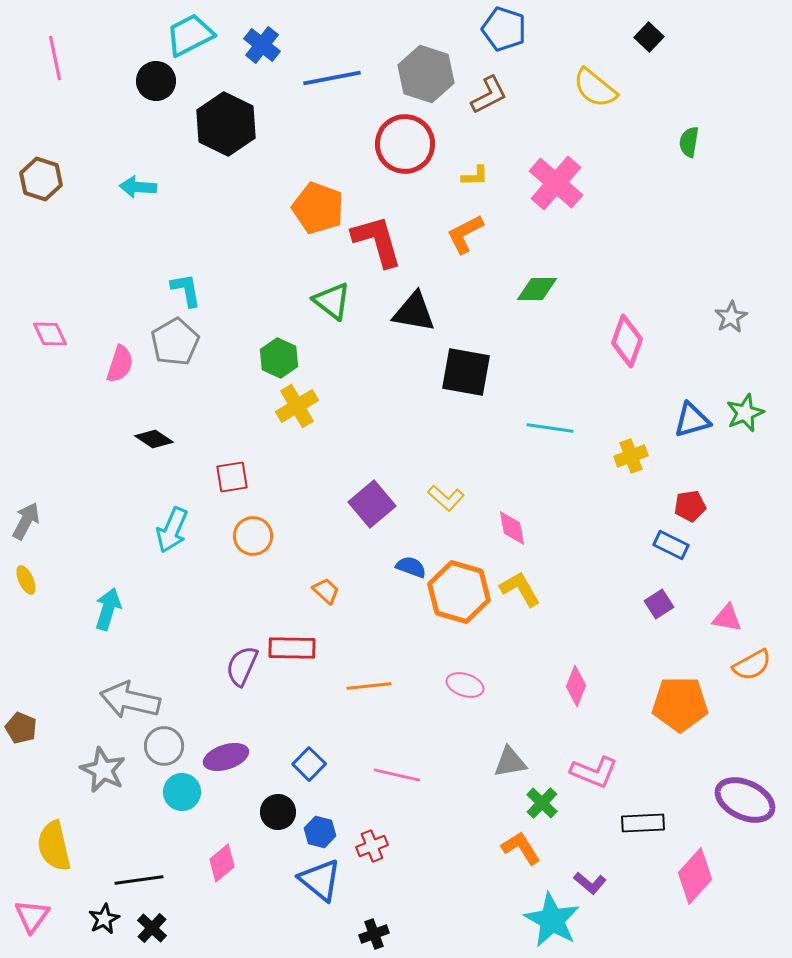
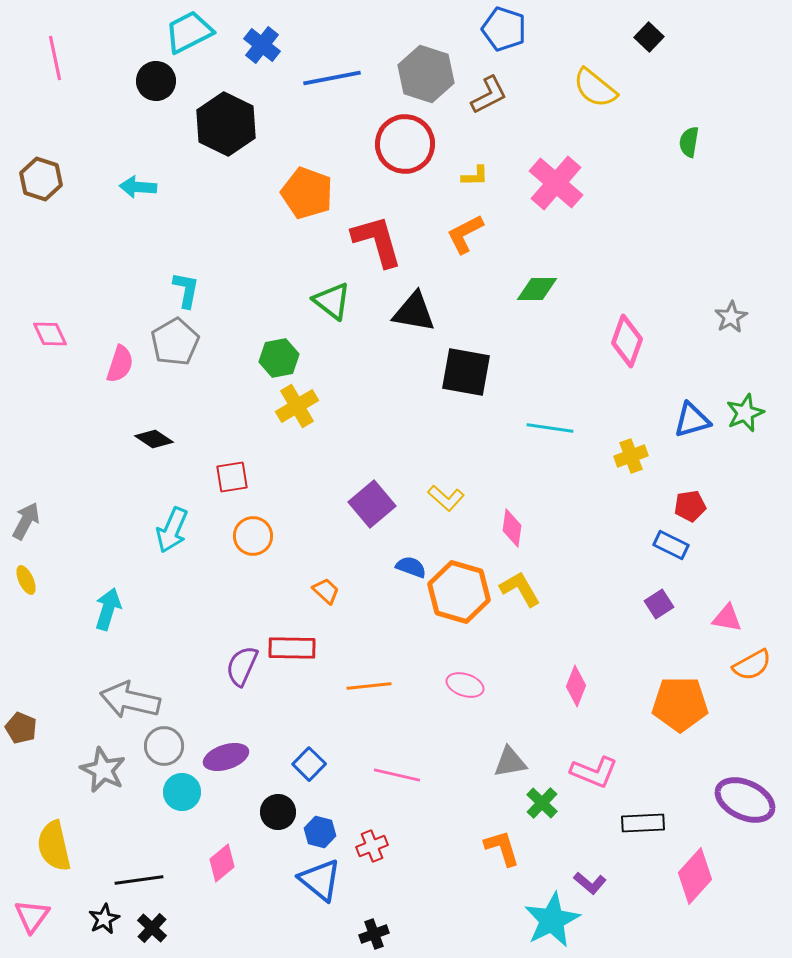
cyan trapezoid at (190, 35): moved 1 px left, 3 px up
orange pentagon at (318, 208): moved 11 px left, 15 px up
cyan L-shape at (186, 290): rotated 21 degrees clockwise
green hexagon at (279, 358): rotated 24 degrees clockwise
pink diamond at (512, 528): rotated 18 degrees clockwise
orange L-shape at (521, 848): moved 19 px left; rotated 15 degrees clockwise
cyan star at (552, 920): rotated 16 degrees clockwise
